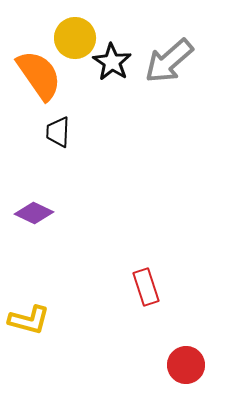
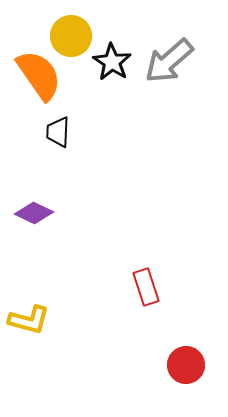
yellow circle: moved 4 px left, 2 px up
